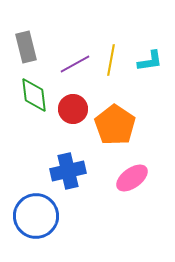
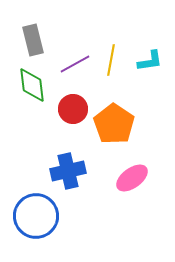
gray rectangle: moved 7 px right, 7 px up
green diamond: moved 2 px left, 10 px up
orange pentagon: moved 1 px left, 1 px up
